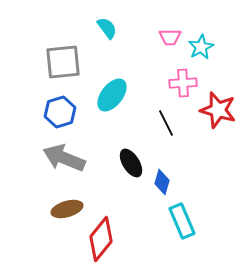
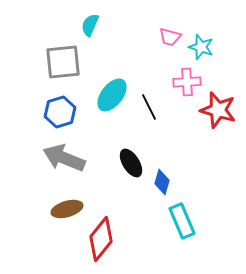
cyan semicircle: moved 17 px left, 3 px up; rotated 120 degrees counterclockwise
pink trapezoid: rotated 15 degrees clockwise
cyan star: rotated 25 degrees counterclockwise
pink cross: moved 4 px right, 1 px up
black line: moved 17 px left, 16 px up
